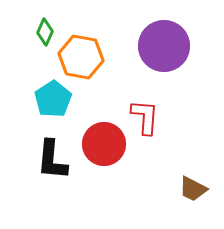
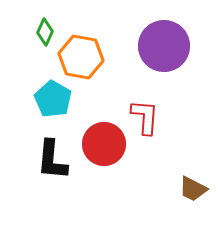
cyan pentagon: rotated 9 degrees counterclockwise
